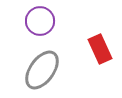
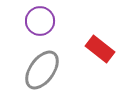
red rectangle: rotated 28 degrees counterclockwise
